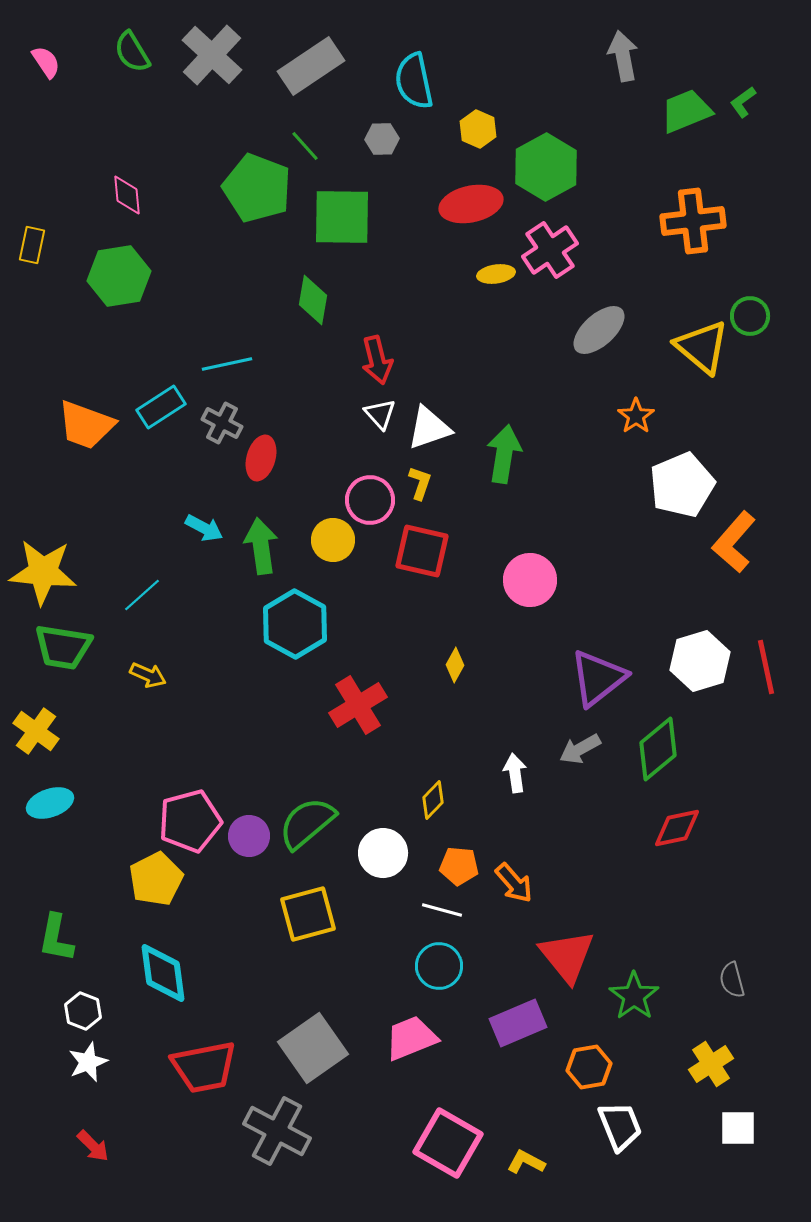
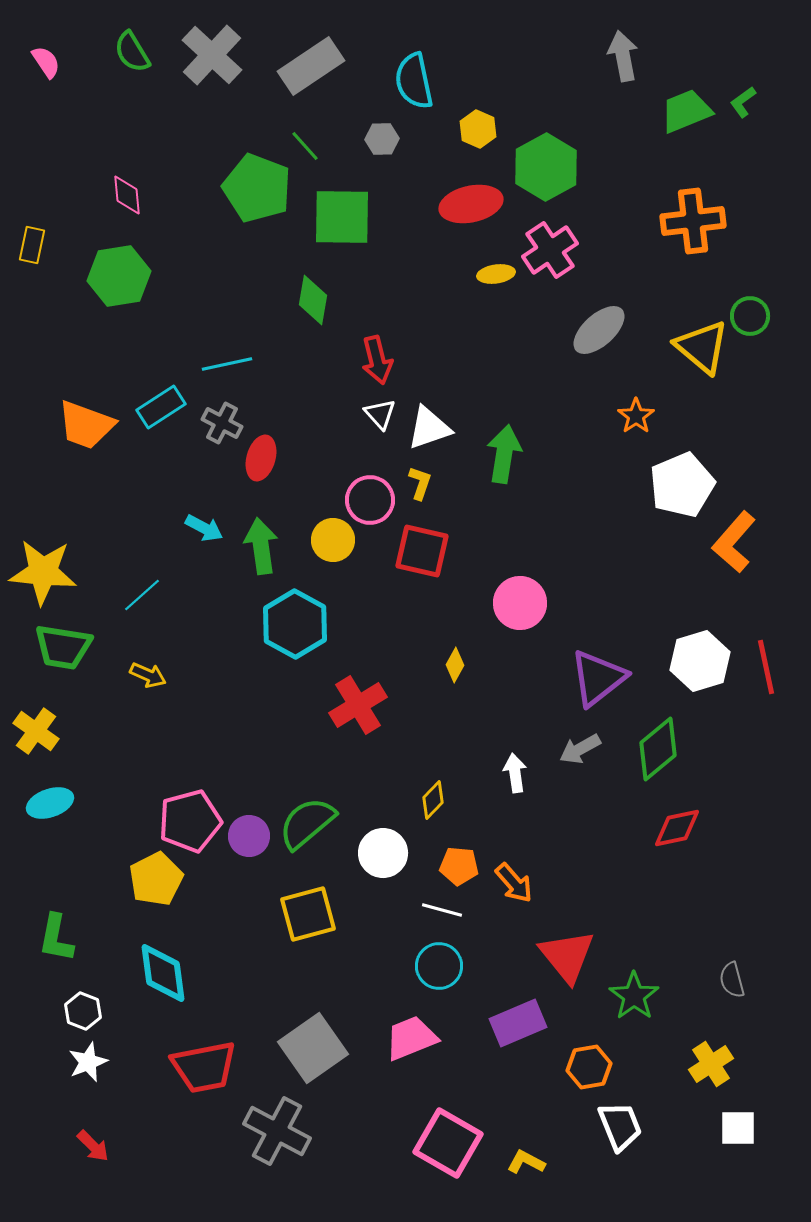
pink circle at (530, 580): moved 10 px left, 23 px down
